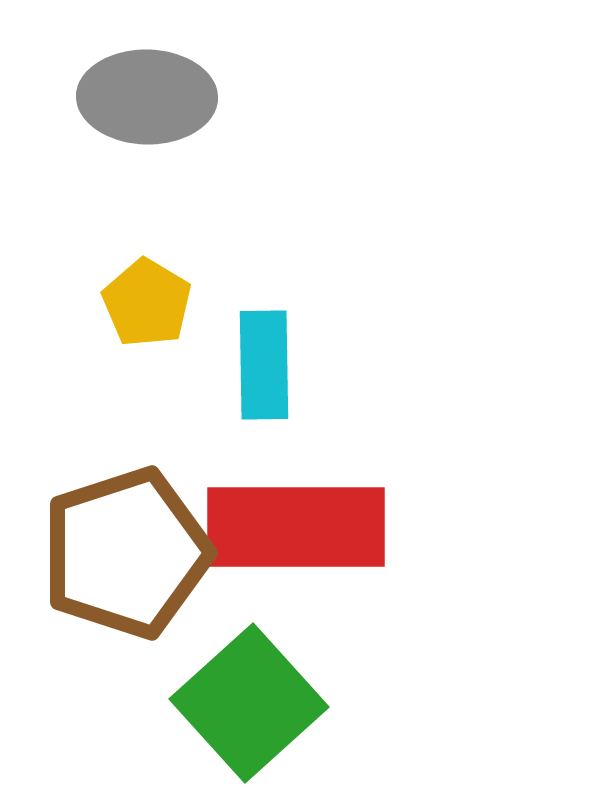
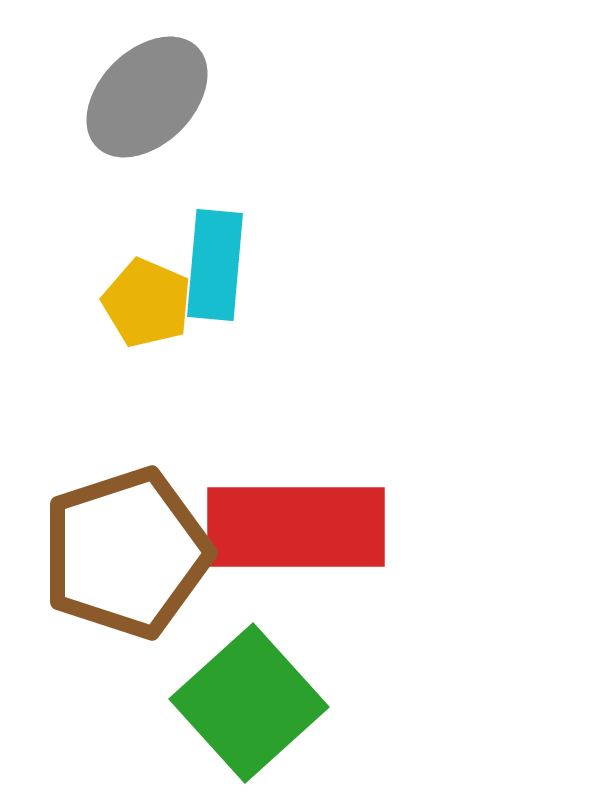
gray ellipse: rotated 46 degrees counterclockwise
yellow pentagon: rotated 8 degrees counterclockwise
cyan rectangle: moved 49 px left, 100 px up; rotated 6 degrees clockwise
